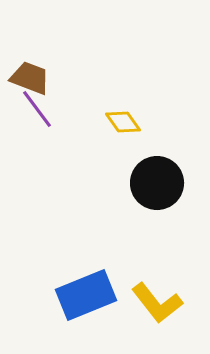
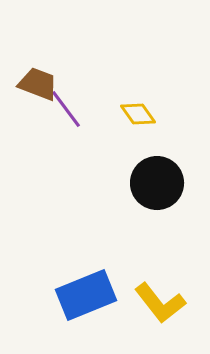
brown trapezoid: moved 8 px right, 6 px down
purple line: moved 29 px right
yellow diamond: moved 15 px right, 8 px up
yellow L-shape: moved 3 px right
